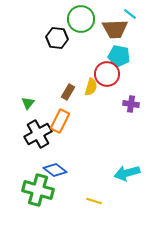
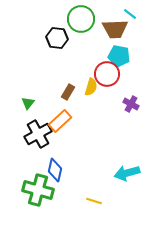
purple cross: rotated 21 degrees clockwise
orange rectangle: rotated 20 degrees clockwise
blue diamond: rotated 65 degrees clockwise
